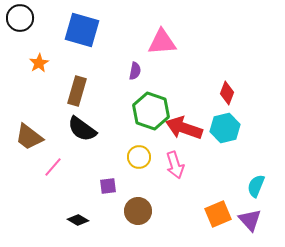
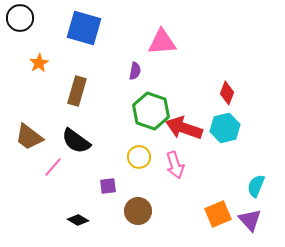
blue square: moved 2 px right, 2 px up
black semicircle: moved 6 px left, 12 px down
